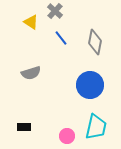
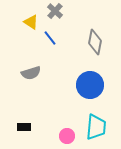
blue line: moved 11 px left
cyan trapezoid: rotated 8 degrees counterclockwise
